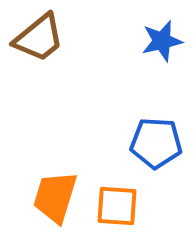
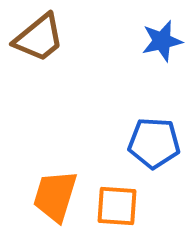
blue pentagon: moved 2 px left
orange trapezoid: moved 1 px up
